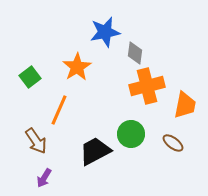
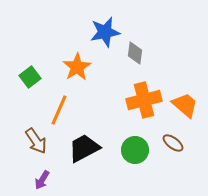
orange cross: moved 3 px left, 14 px down
orange trapezoid: rotated 60 degrees counterclockwise
green circle: moved 4 px right, 16 px down
black trapezoid: moved 11 px left, 3 px up
purple arrow: moved 2 px left, 2 px down
